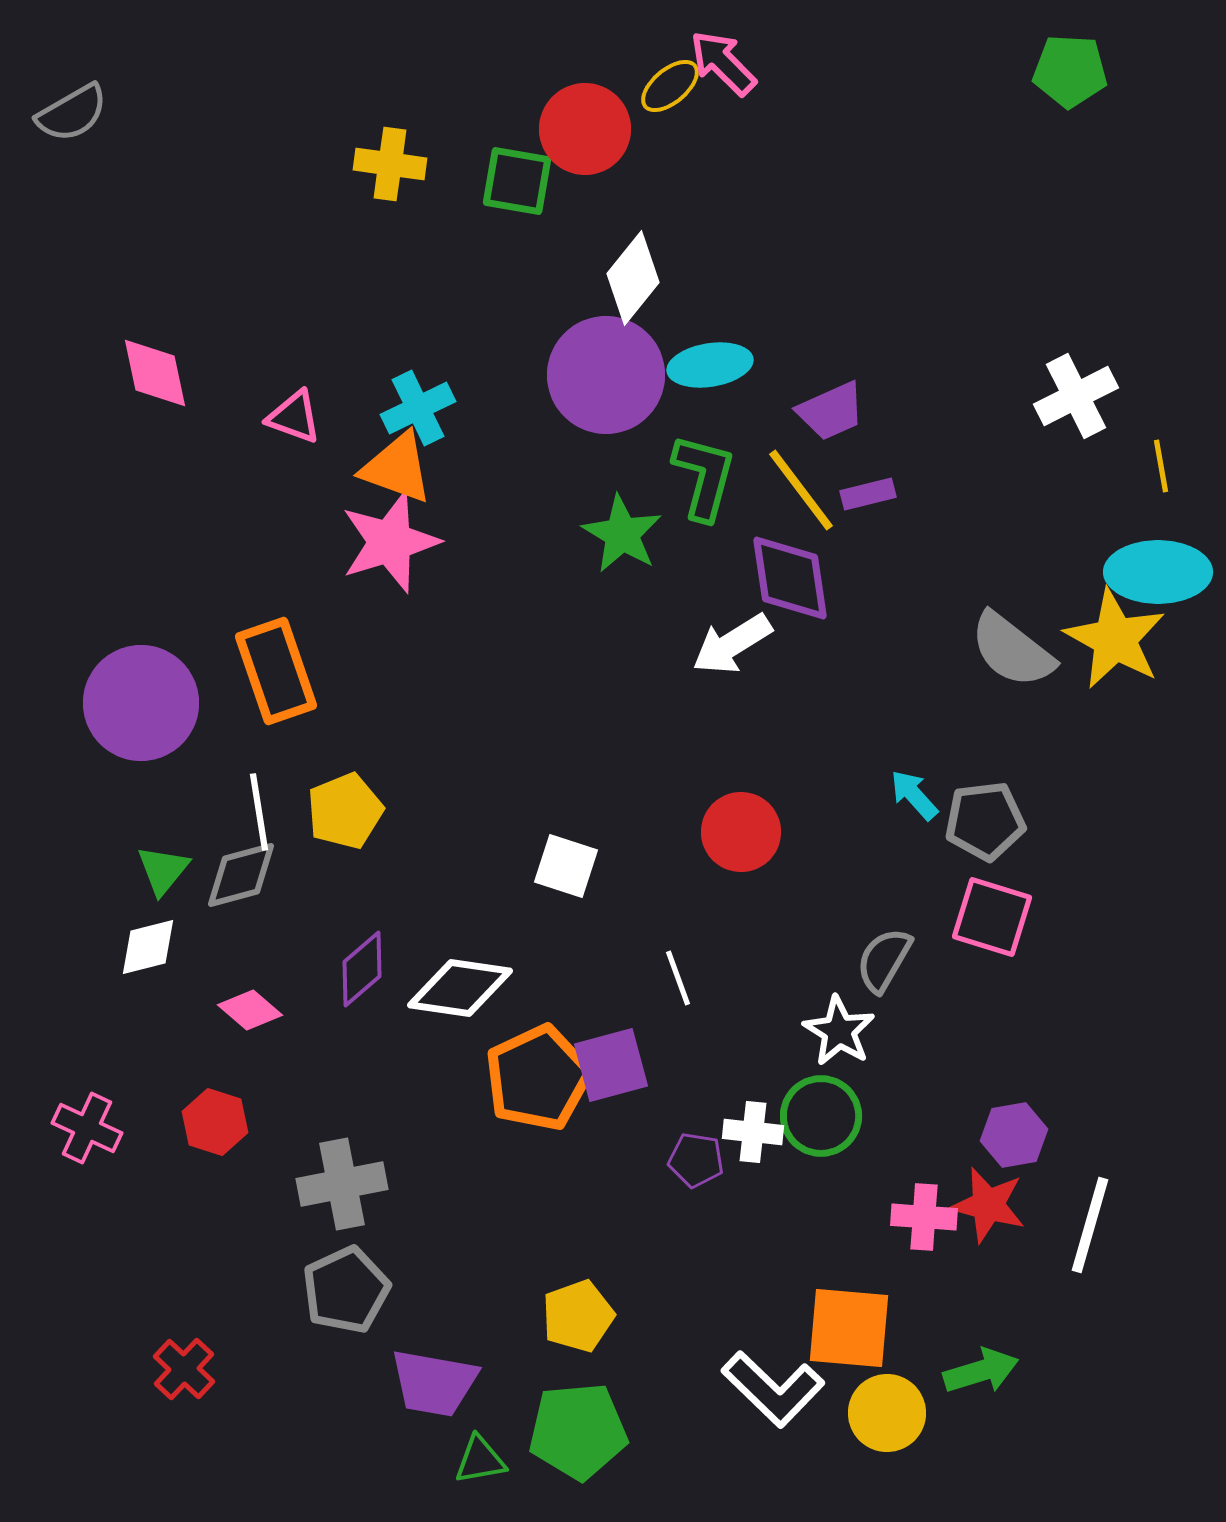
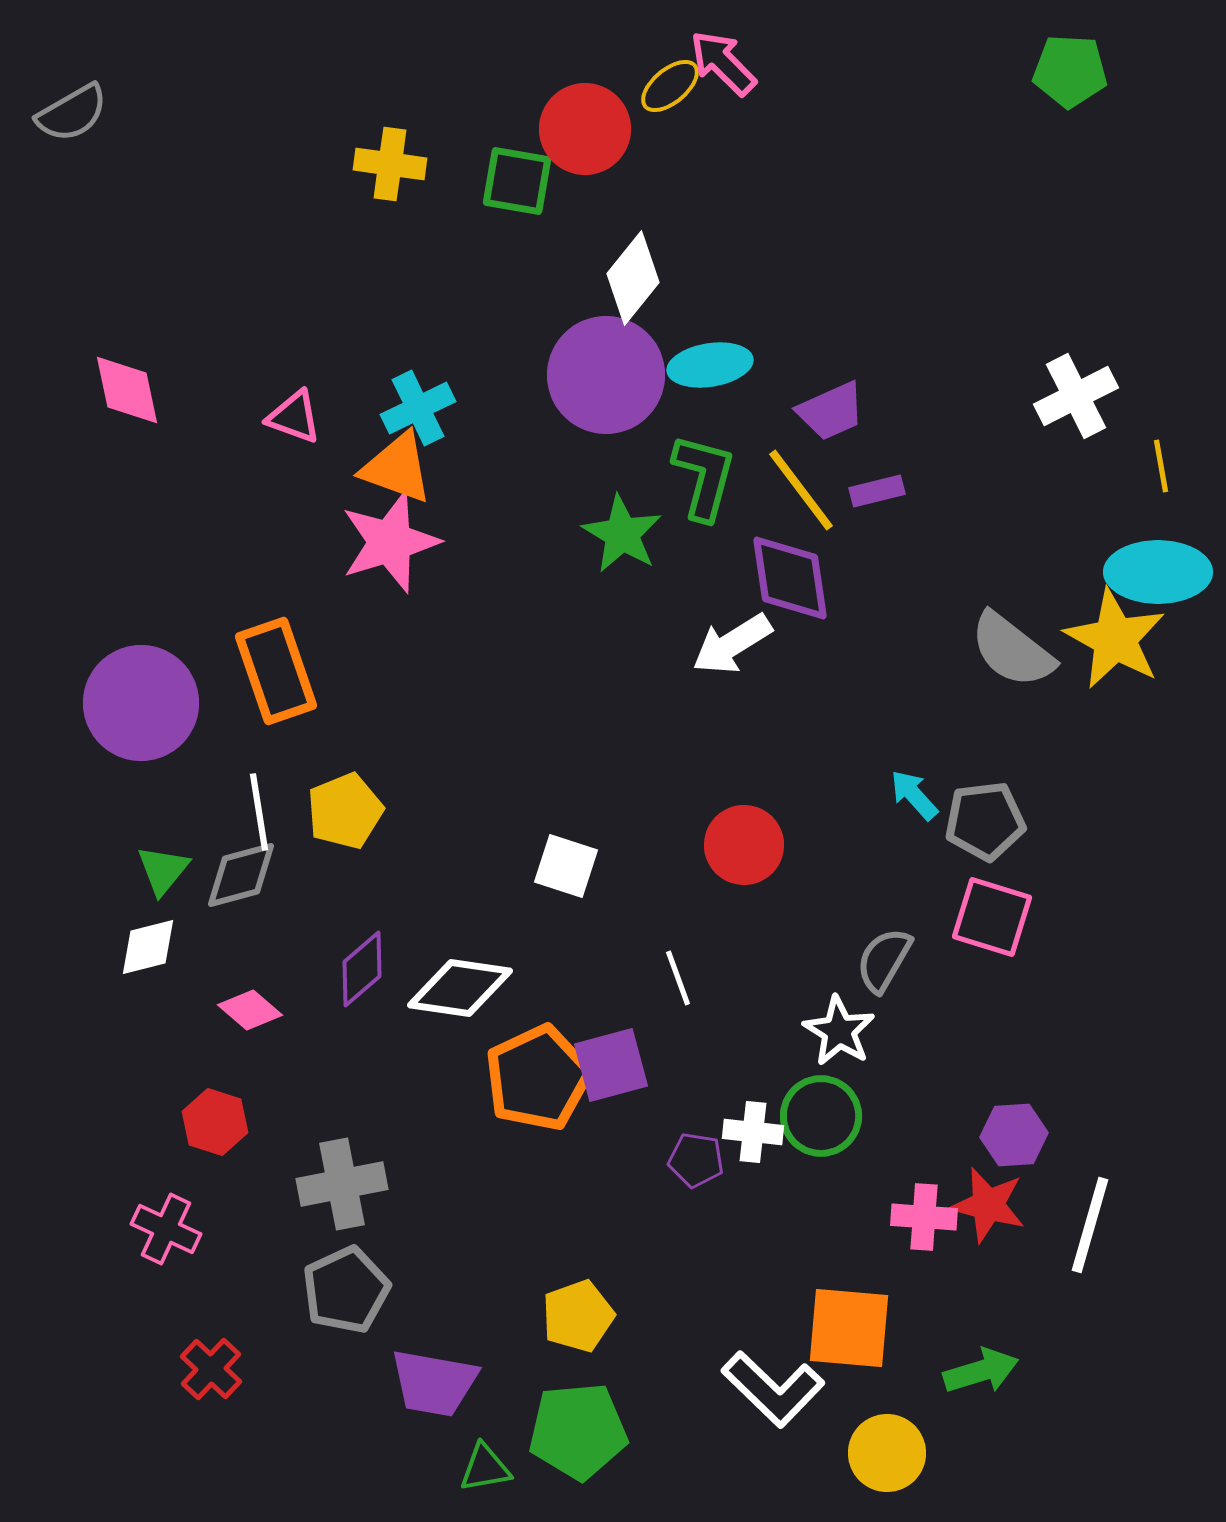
pink diamond at (155, 373): moved 28 px left, 17 px down
purple rectangle at (868, 494): moved 9 px right, 3 px up
red circle at (741, 832): moved 3 px right, 13 px down
pink cross at (87, 1128): moved 79 px right, 101 px down
purple hexagon at (1014, 1135): rotated 6 degrees clockwise
red cross at (184, 1369): moved 27 px right
yellow circle at (887, 1413): moved 40 px down
green triangle at (480, 1460): moved 5 px right, 8 px down
